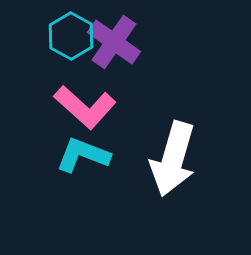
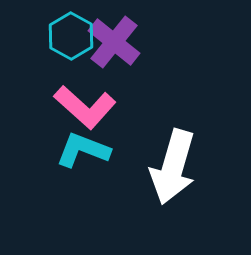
purple cross: rotated 4 degrees clockwise
cyan L-shape: moved 5 px up
white arrow: moved 8 px down
